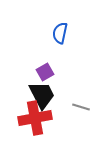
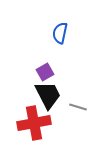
black trapezoid: moved 6 px right
gray line: moved 3 px left
red cross: moved 1 px left, 5 px down
